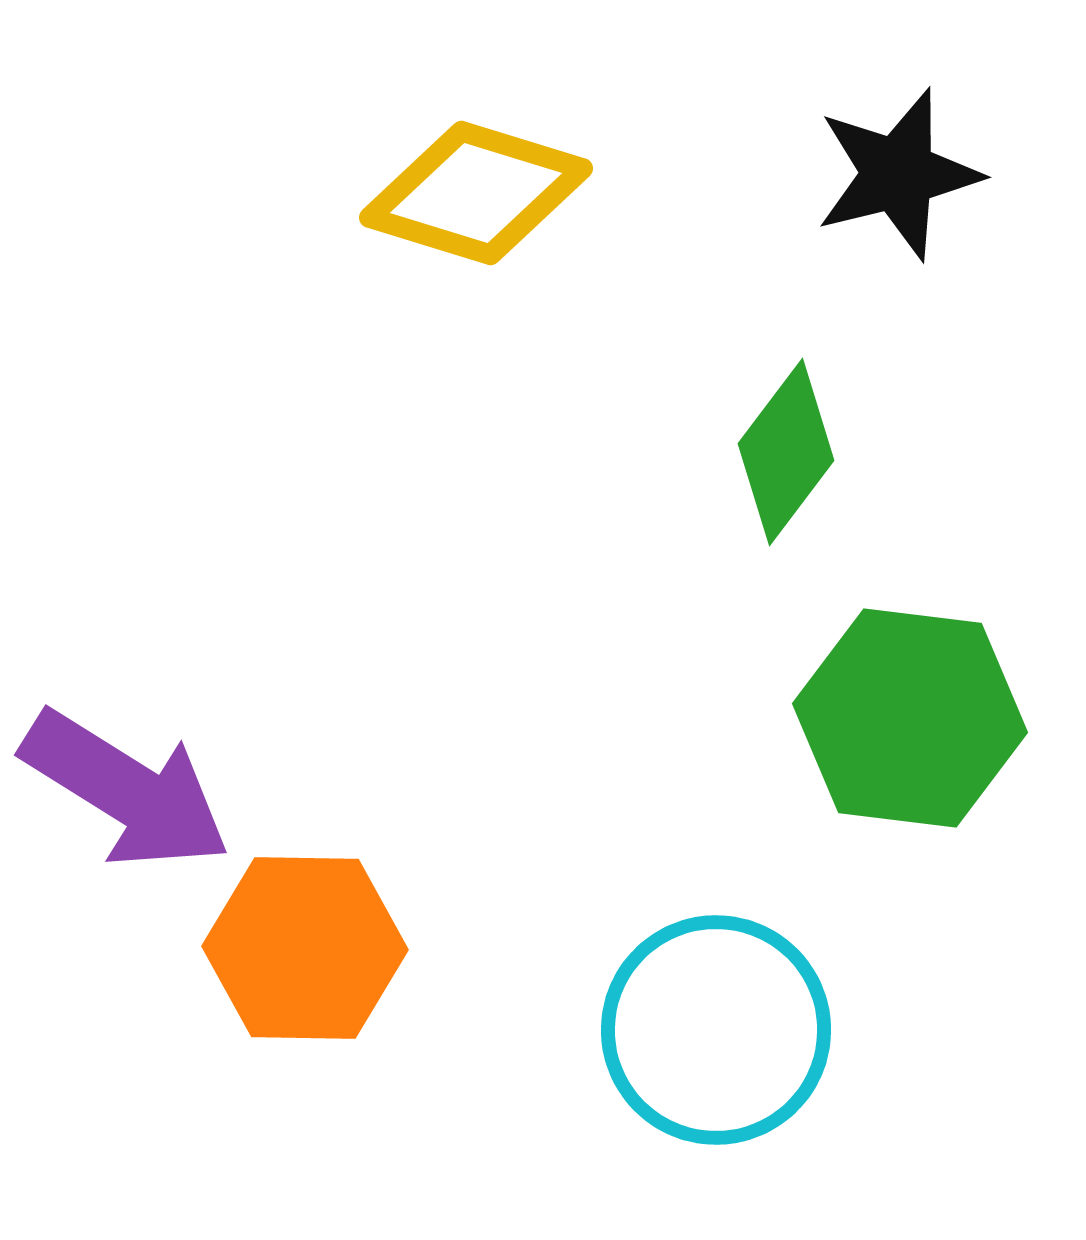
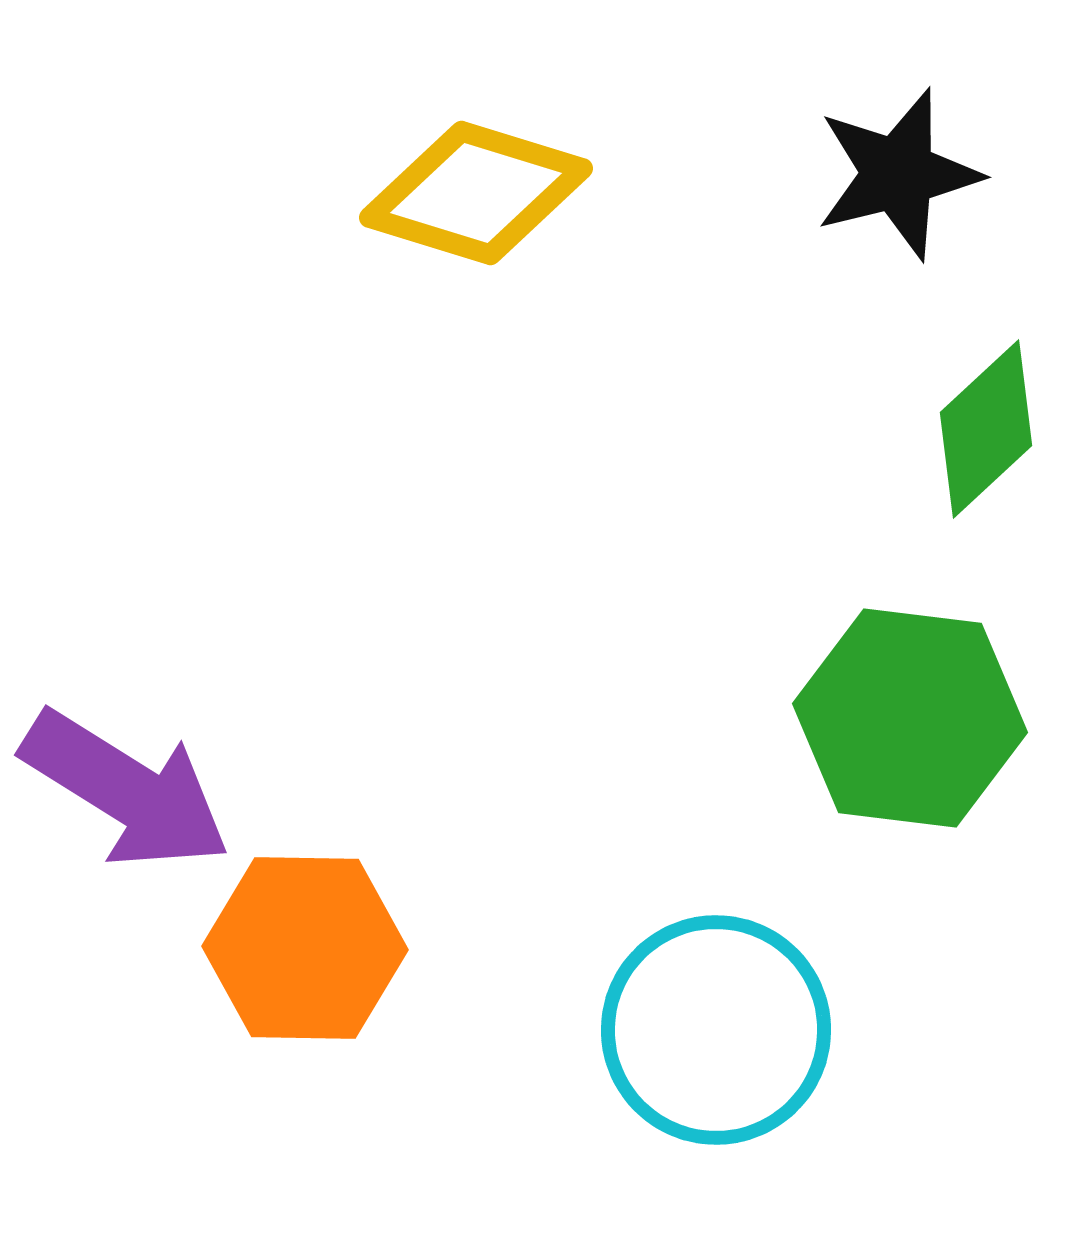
green diamond: moved 200 px right, 23 px up; rotated 10 degrees clockwise
